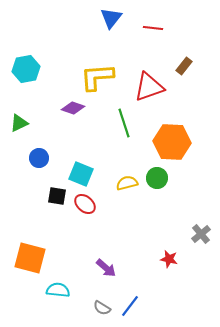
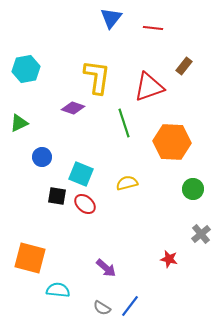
yellow L-shape: rotated 102 degrees clockwise
blue circle: moved 3 px right, 1 px up
green circle: moved 36 px right, 11 px down
